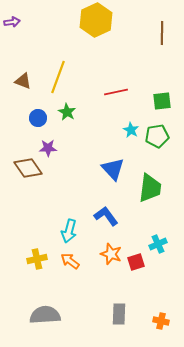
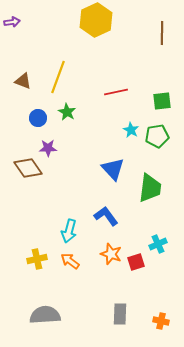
gray rectangle: moved 1 px right
